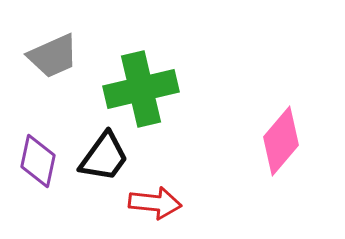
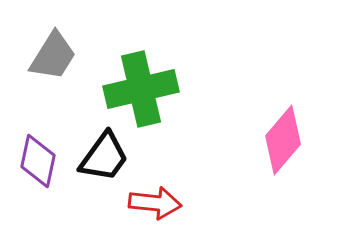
gray trapezoid: rotated 34 degrees counterclockwise
pink diamond: moved 2 px right, 1 px up
